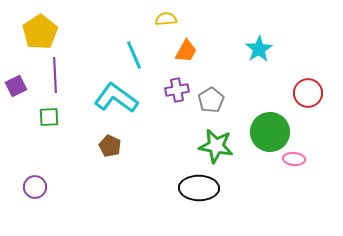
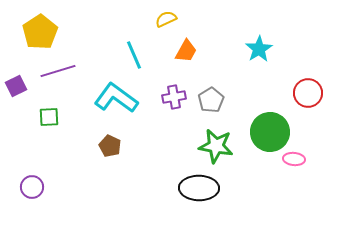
yellow semicircle: rotated 20 degrees counterclockwise
purple line: moved 3 px right, 4 px up; rotated 76 degrees clockwise
purple cross: moved 3 px left, 7 px down
purple circle: moved 3 px left
